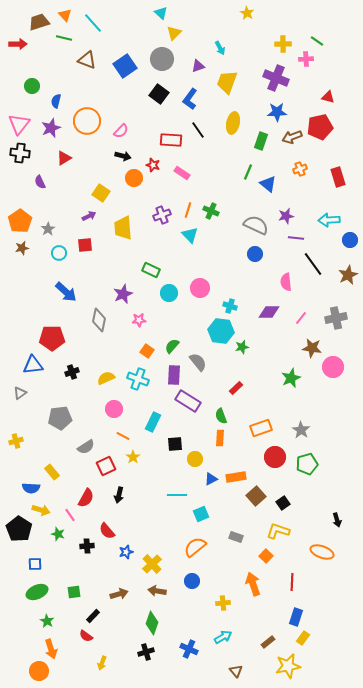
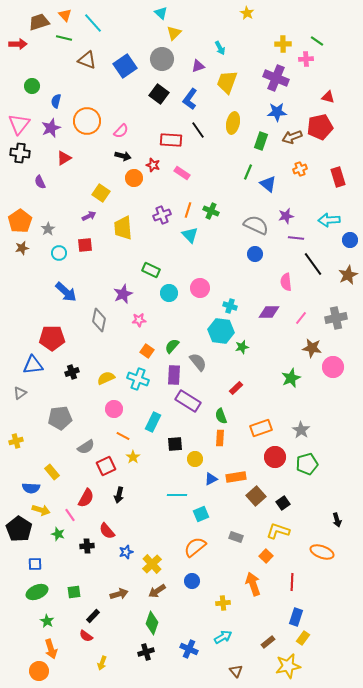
brown arrow at (157, 591): rotated 42 degrees counterclockwise
